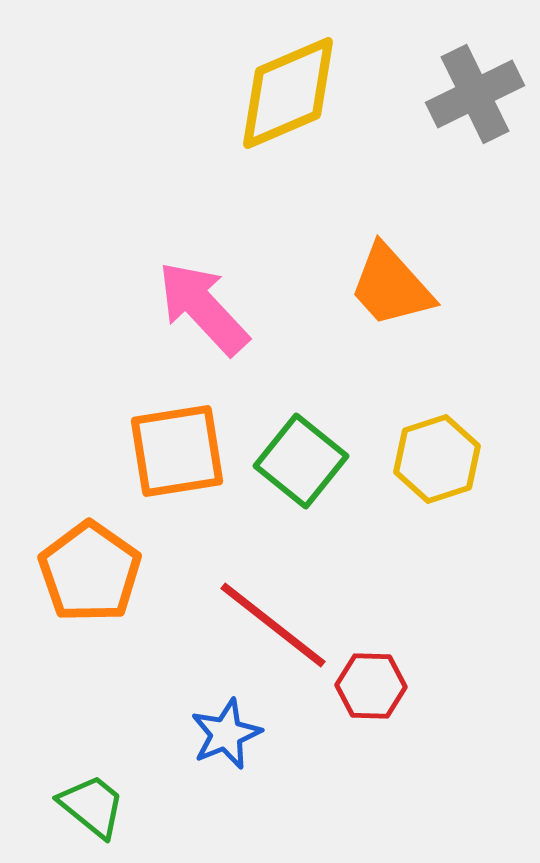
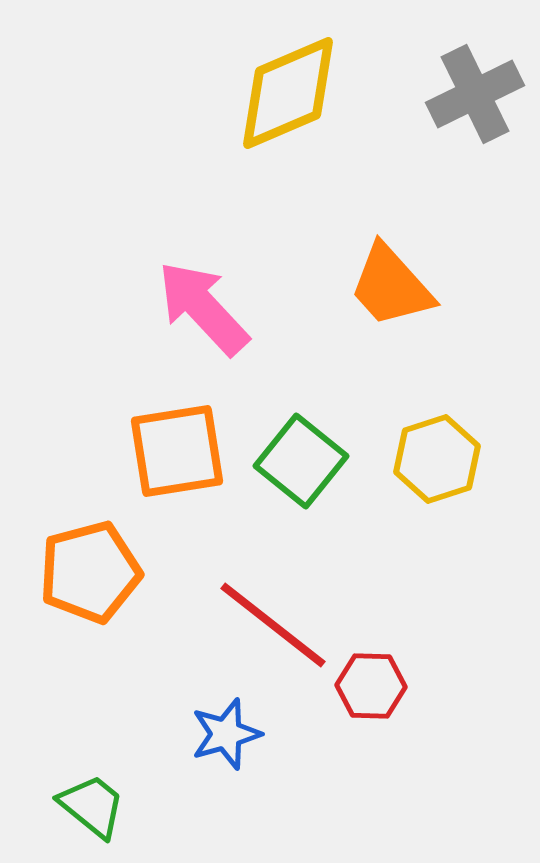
orange pentagon: rotated 22 degrees clockwise
blue star: rotated 6 degrees clockwise
